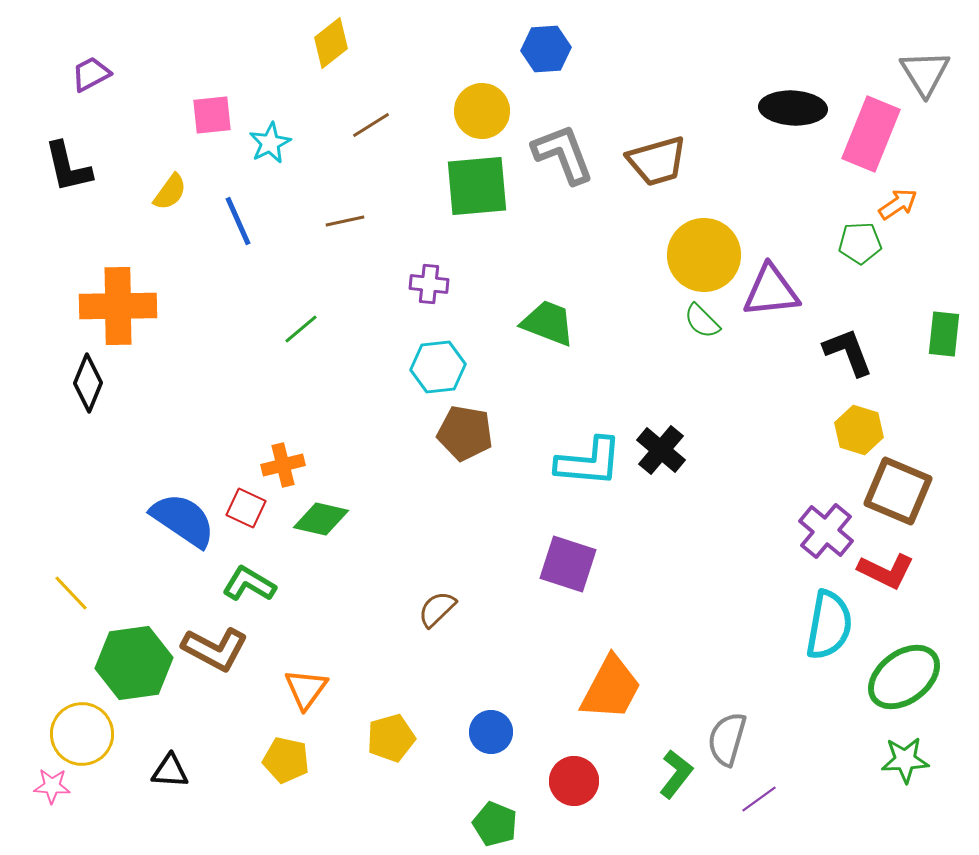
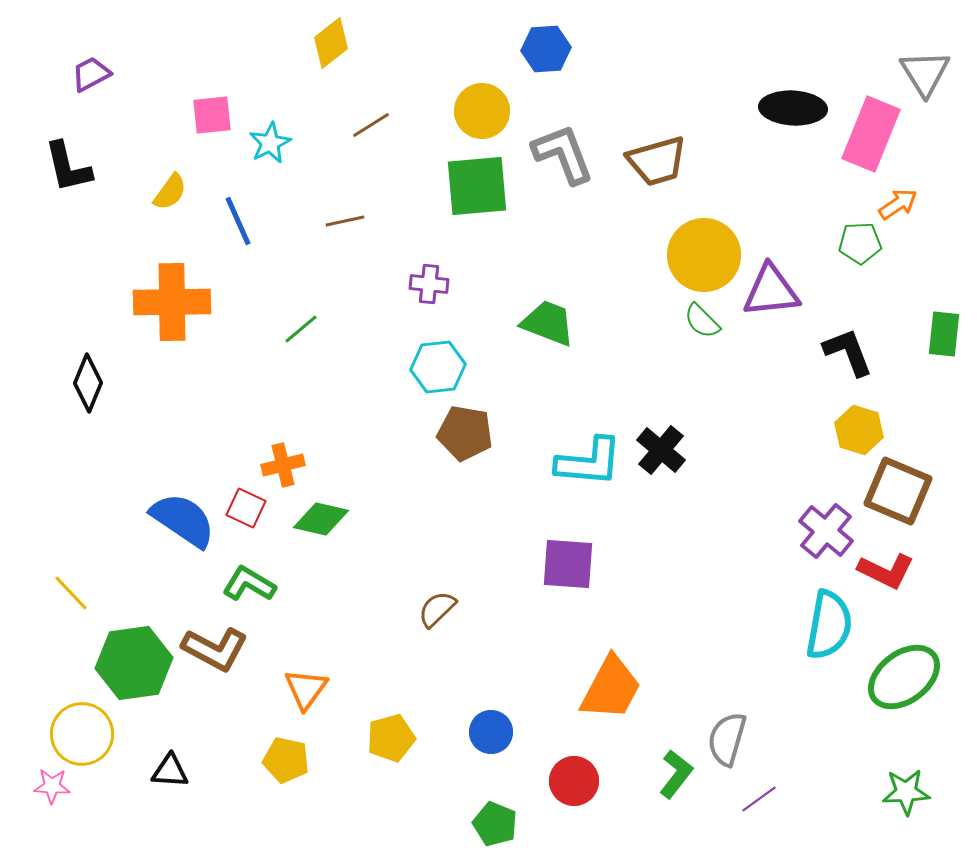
orange cross at (118, 306): moved 54 px right, 4 px up
purple square at (568, 564): rotated 14 degrees counterclockwise
green star at (905, 760): moved 1 px right, 32 px down
